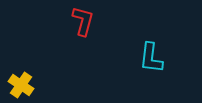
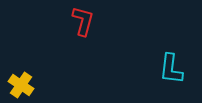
cyan L-shape: moved 20 px right, 11 px down
